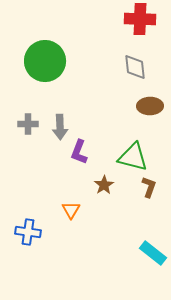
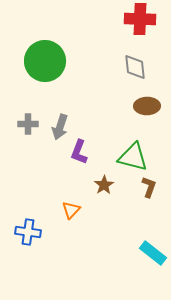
brown ellipse: moved 3 px left
gray arrow: rotated 20 degrees clockwise
orange triangle: rotated 12 degrees clockwise
